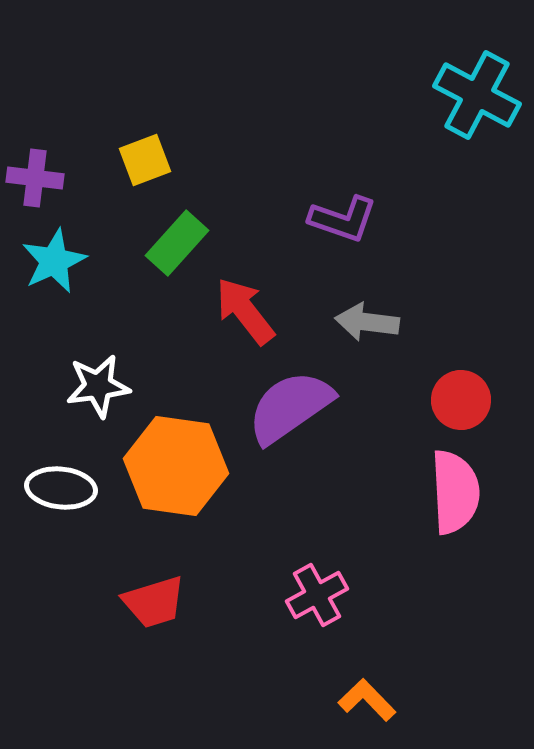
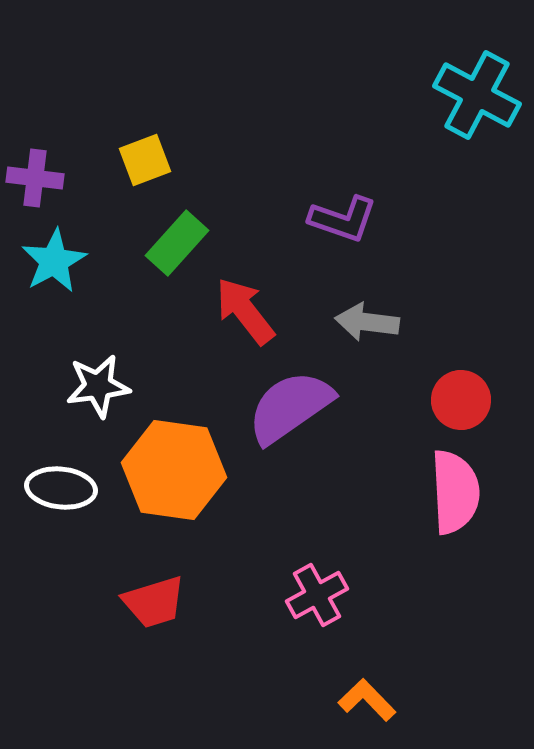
cyan star: rotated 4 degrees counterclockwise
orange hexagon: moved 2 px left, 4 px down
